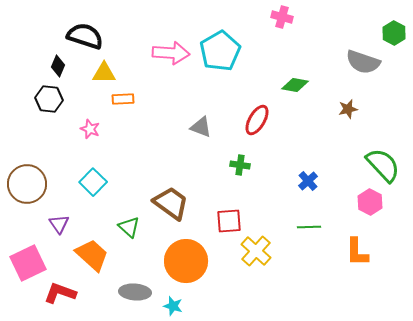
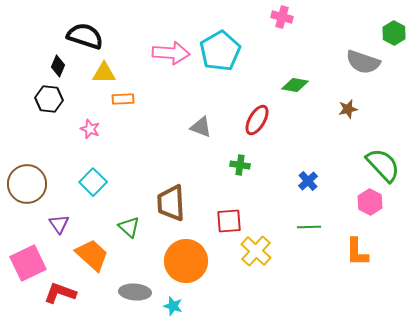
brown trapezoid: rotated 129 degrees counterclockwise
